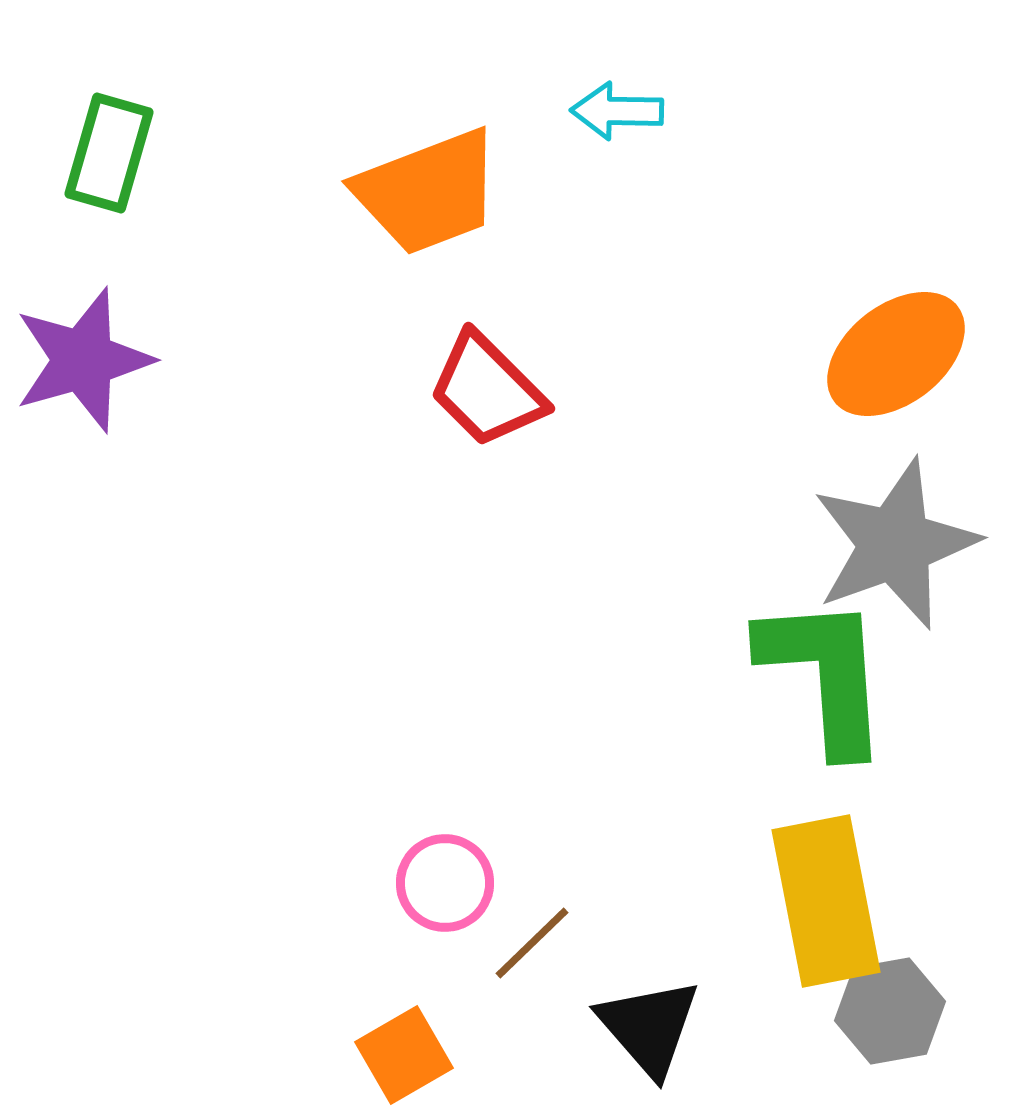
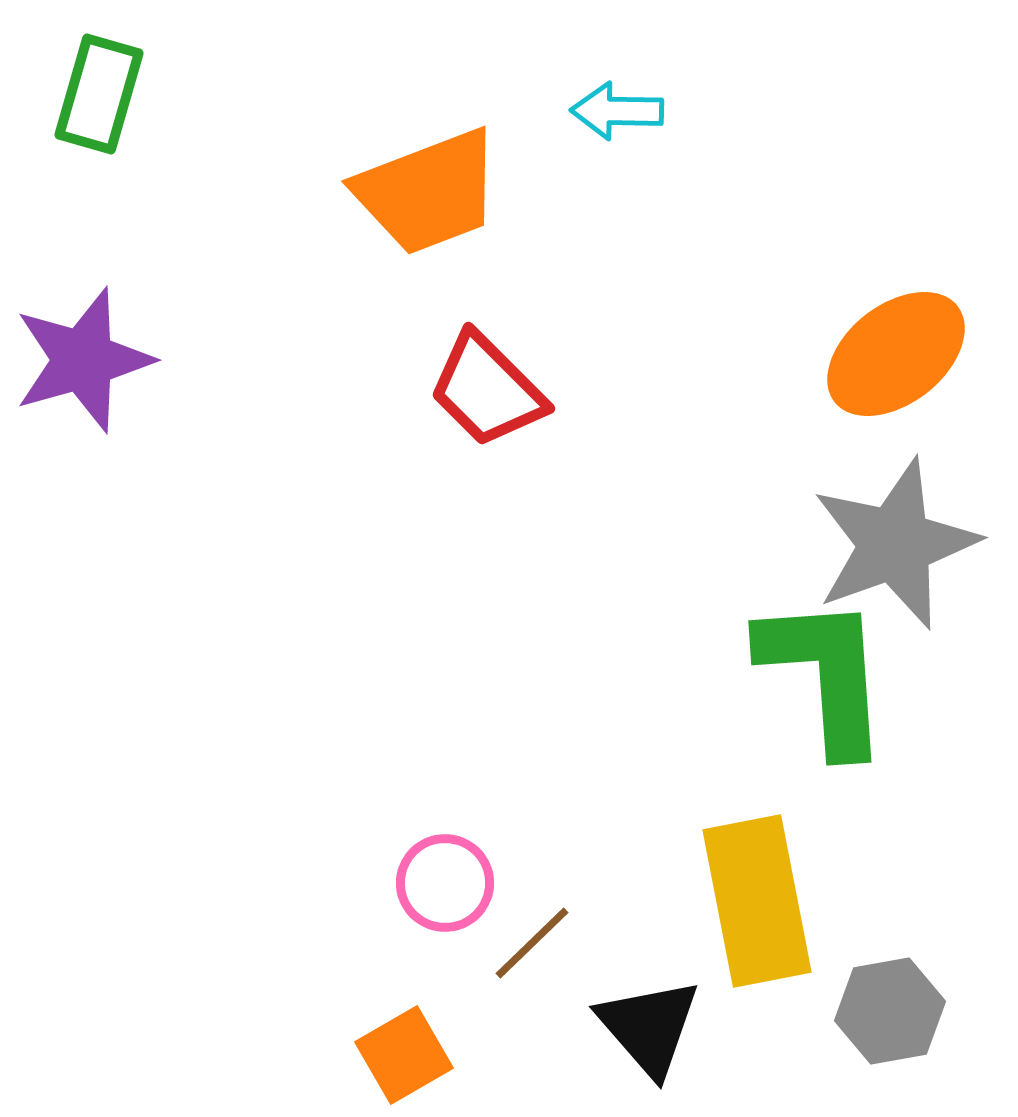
green rectangle: moved 10 px left, 59 px up
yellow rectangle: moved 69 px left
